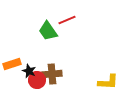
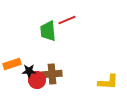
green trapezoid: rotated 30 degrees clockwise
black star: rotated 24 degrees counterclockwise
